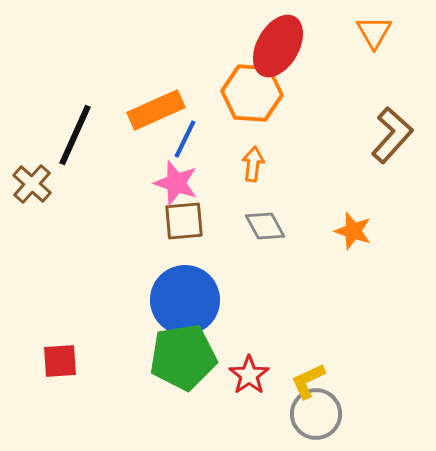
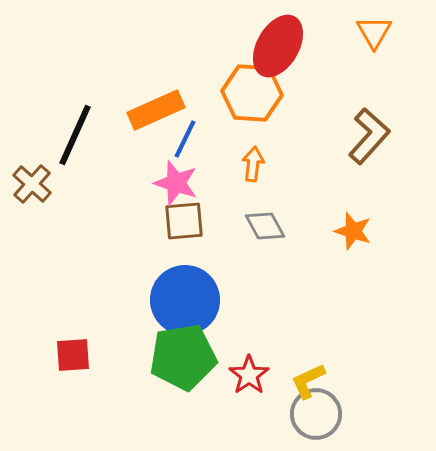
brown L-shape: moved 23 px left, 1 px down
red square: moved 13 px right, 6 px up
